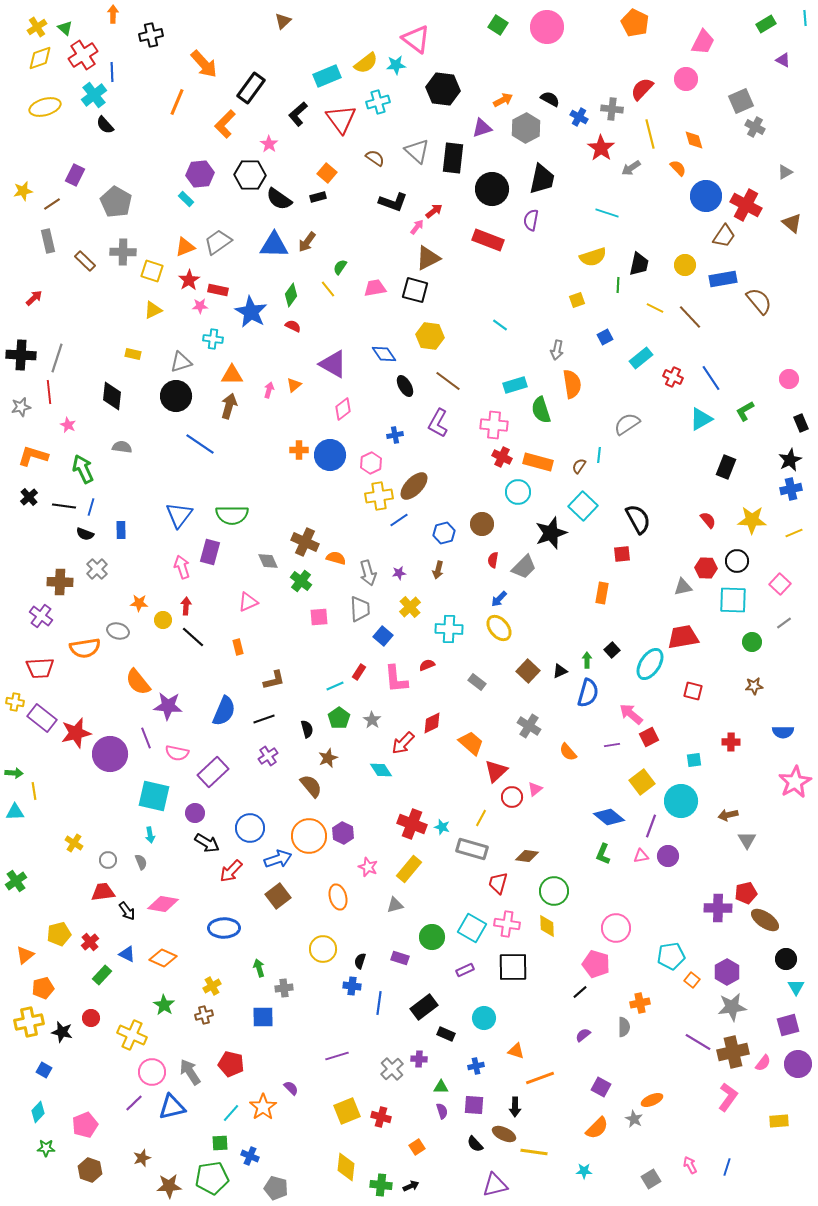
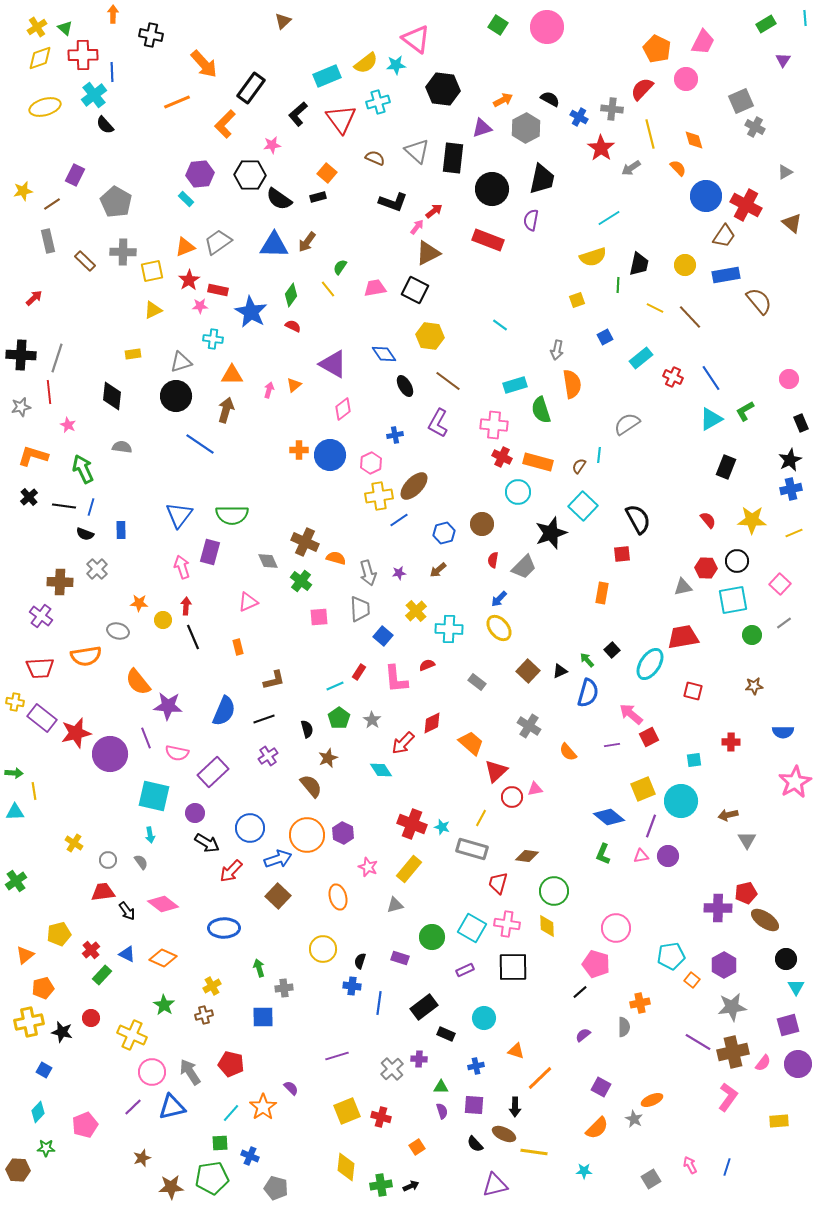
orange pentagon at (635, 23): moved 22 px right, 26 px down
black cross at (151, 35): rotated 25 degrees clockwise
red cross at (83, 55): rotated 32 degrees clockwise
purple triangle at (783, 60): rotated 35 degrees clockwise
orange line at (177, 102): rotated 44 degrees clockwise
pink star at (269, 144): moved 3 px right, 1 px down; rotated 30 degrees clockwise
brown semicircle at (375, 158): rotated 12 degrees counterclockwise
cyan line at (607, 213): moved 2 px right, 5 px down; rotated 50 degrees counterclockwise
brown triangle at (428, 258): moved 5 px up
yellow square at (152, 271): rotated 30 degrees counterclockwise
blue rectangle at (723, 279): moved 3 px right, 4 px up
black square at (415, 290): rotated 12 degrees clockwise
yellow rectangle at (133, 354): rotated 21 degrees counterclockwise
brown arrow at (229, 406): moved 3 px left, 4 px down
cyan triangle at (701, 419): moved 10 px right
brown arrow at (438, 570): rotated 36 degrees clockwise
cyan square at (733, 600): rotated 12 degrees counterclockwise
yellow cross at (410, 607): moved 6 px right, 4 px down
black line at (193, 637): rotated 25 degrees clockwise
green circle at (752, 642): moved 7 px up
orange semicircle at (85, 648): moved 1 px right, 8 px down
green arrow at (587, 660): rotated 42 degrees counterclockwise
yellow square at (642, 782): moved 1 px right, 7 px down; rotated 15 degrees clockwise
pink triangle at (535, 789): rotated 28 degrees clockwise
orange circle at (309, 836): moved 2 px left, 1 px up
gray semicircle at (141, 862): rotated 14 degrees counterclockwise
brown square at (278, 896): rotated 10 degrees counterclockwise
pink diamond at (163, 904): rotated 28 degrees clockwise
red cross at (90, 942): moved 1 px right, 8 px down
purple hexagon at (727, 972): moved 3 px left, 7 px up
orange line at (540, 1078): rotated 24 degrees counterclockwise
purple line at (134, 1103): moved 1 px left, 4 px down
brown hexagon at (90, 1170): moved 72 px left; rotated 15 degrees counterclockwise
green cross at (381, 1185): rotated 15 degrees counterclockwise
brown star at (169, 1186): moved 2 px right, 1 px down
